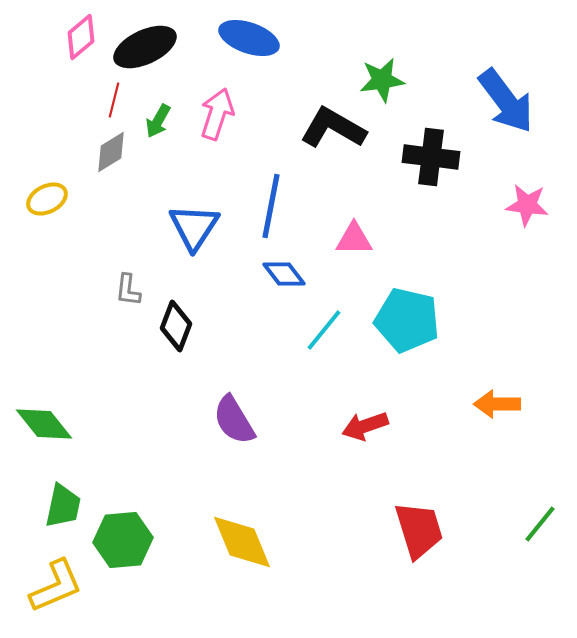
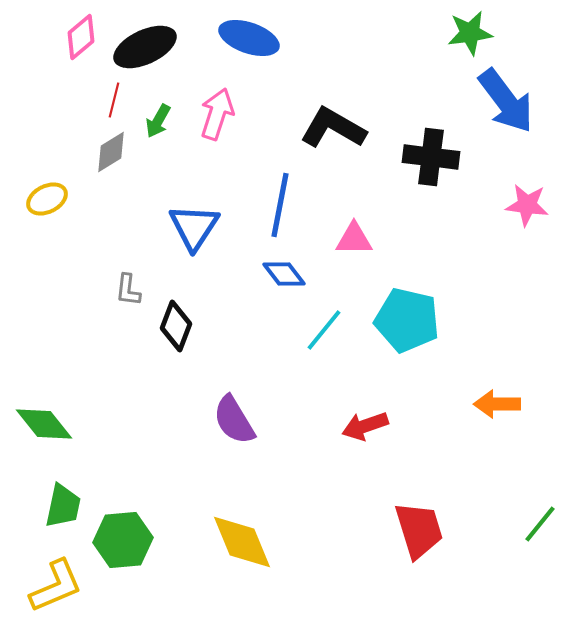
green star: moved 88 px right, 47 px up
blue line: moved 9 px right, 1 px up
